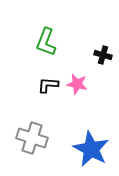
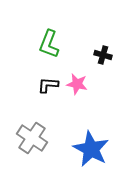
green L-shape: moved 3 px right, 2 px down
gray cross: rotated 16 degrees clockwise
